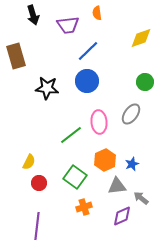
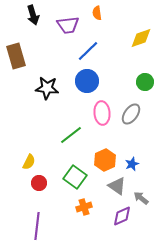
pink ellipse: moved 3 px right, 9 px up
gray triangle: rotated 42 degrees clockwise
